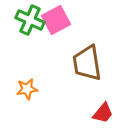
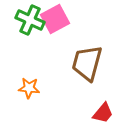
pink square: moved 1 px left, 1 px up
brown trapezoid: rotated 24 degrees clockwise
orange star: moved 2 px right, 1 px up; rotated 15 degrees clockwise
